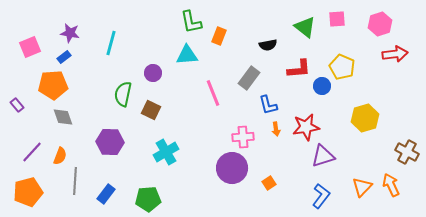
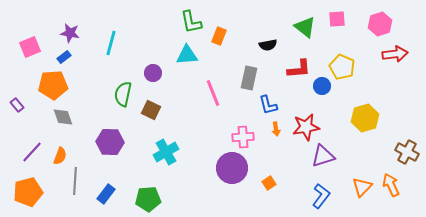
gray rectangle at (249, 78): rotated 25 degrees counterclockwise
